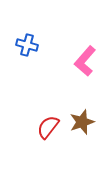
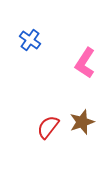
blue cross: moved 3 px right, 5 px up; rotated 20 degrees clockwise
pink L-shape: moved 2 px down; rotated 8 degrees counterclockwise
